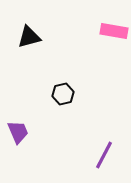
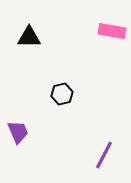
pink rectangle: moved 2 px left
black triangle: rotated 15 degrees clockwise
black hexagon: moved 1 px left
